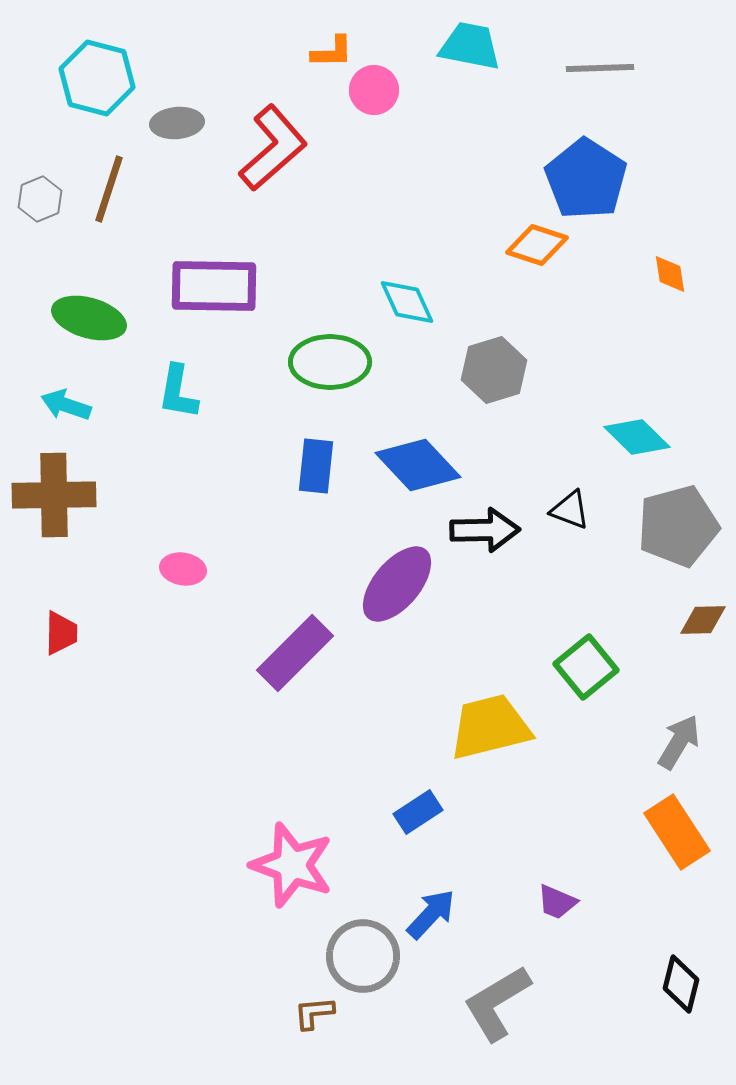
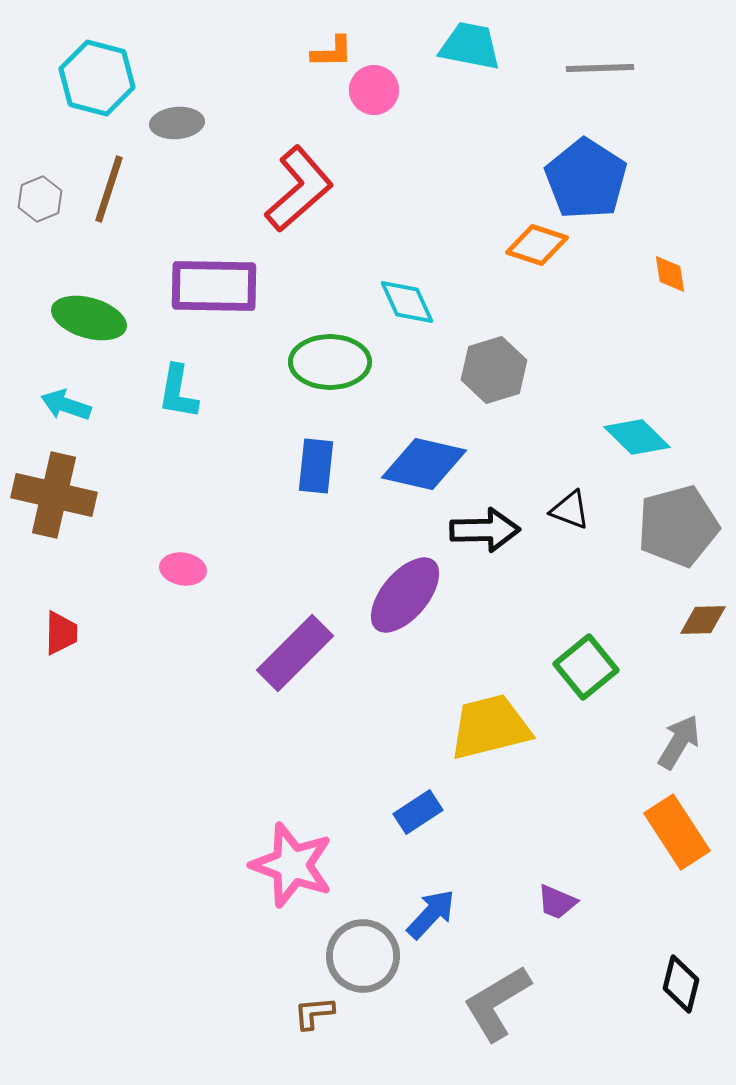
red L-shape at (273, 148): moved 26 px right, 41 px down
blue diamond at (418, 465): moved 6 px right, 1 px up; rotated 34 degrees counterclockwise
brown cross at (54, 495): rotated 14 degrees clockwise
purple ellipse at (397, 584): moved 8 px right, 11 px down
